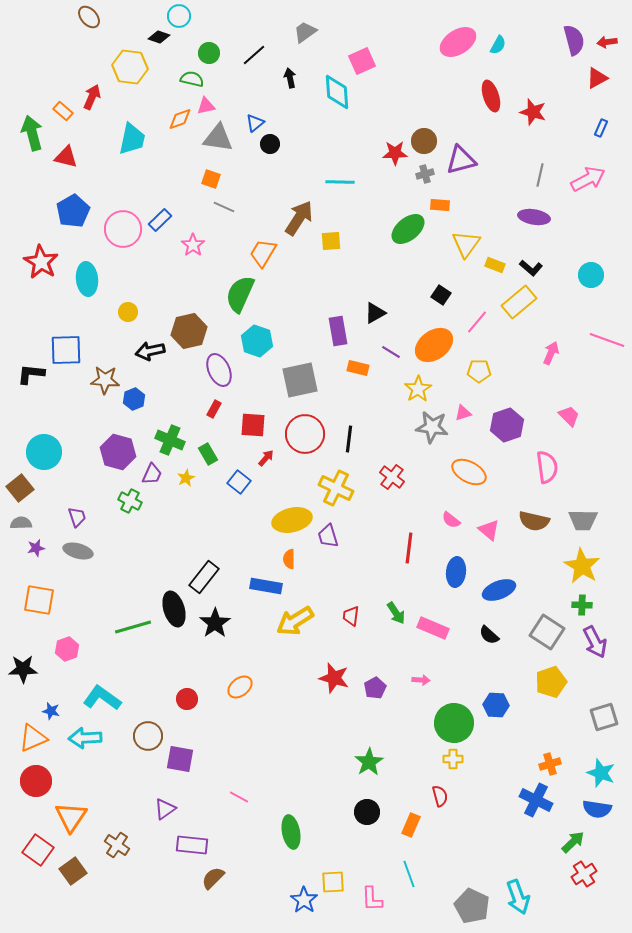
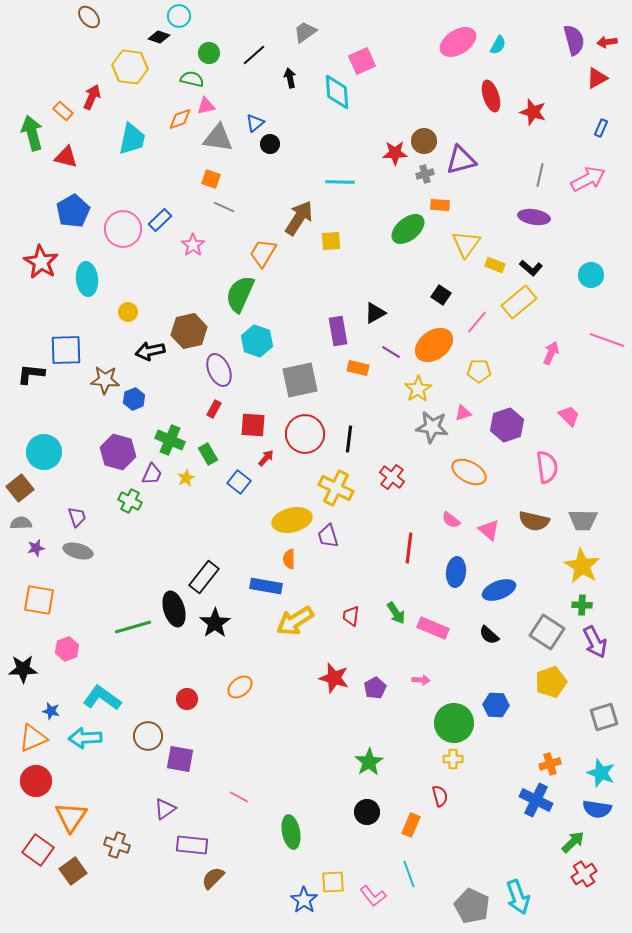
brown cross at (117, 845): rotated 15 degrees counterclockwise
pink L-shape at (372, 899): moved 1 px right, 3 px up; rotated 36 degrees counterclockwise
